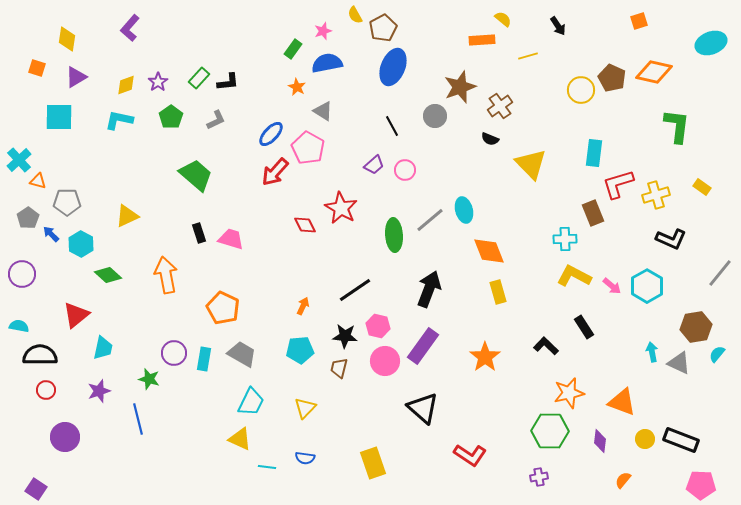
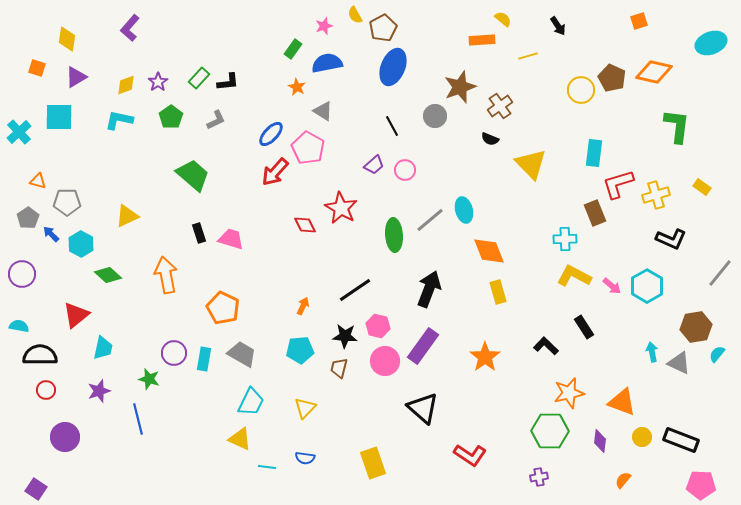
pink star at (323, 31): moved 1 px right, 5 px up
cyan cross at (19, 160): moved 28 px up
green trapezoid at (196, 175): moved 3 px left
brown rectangle at (593, 213): moved 2 px right
yellow circle at (645, 439): moved 3 px left, 2 px up
